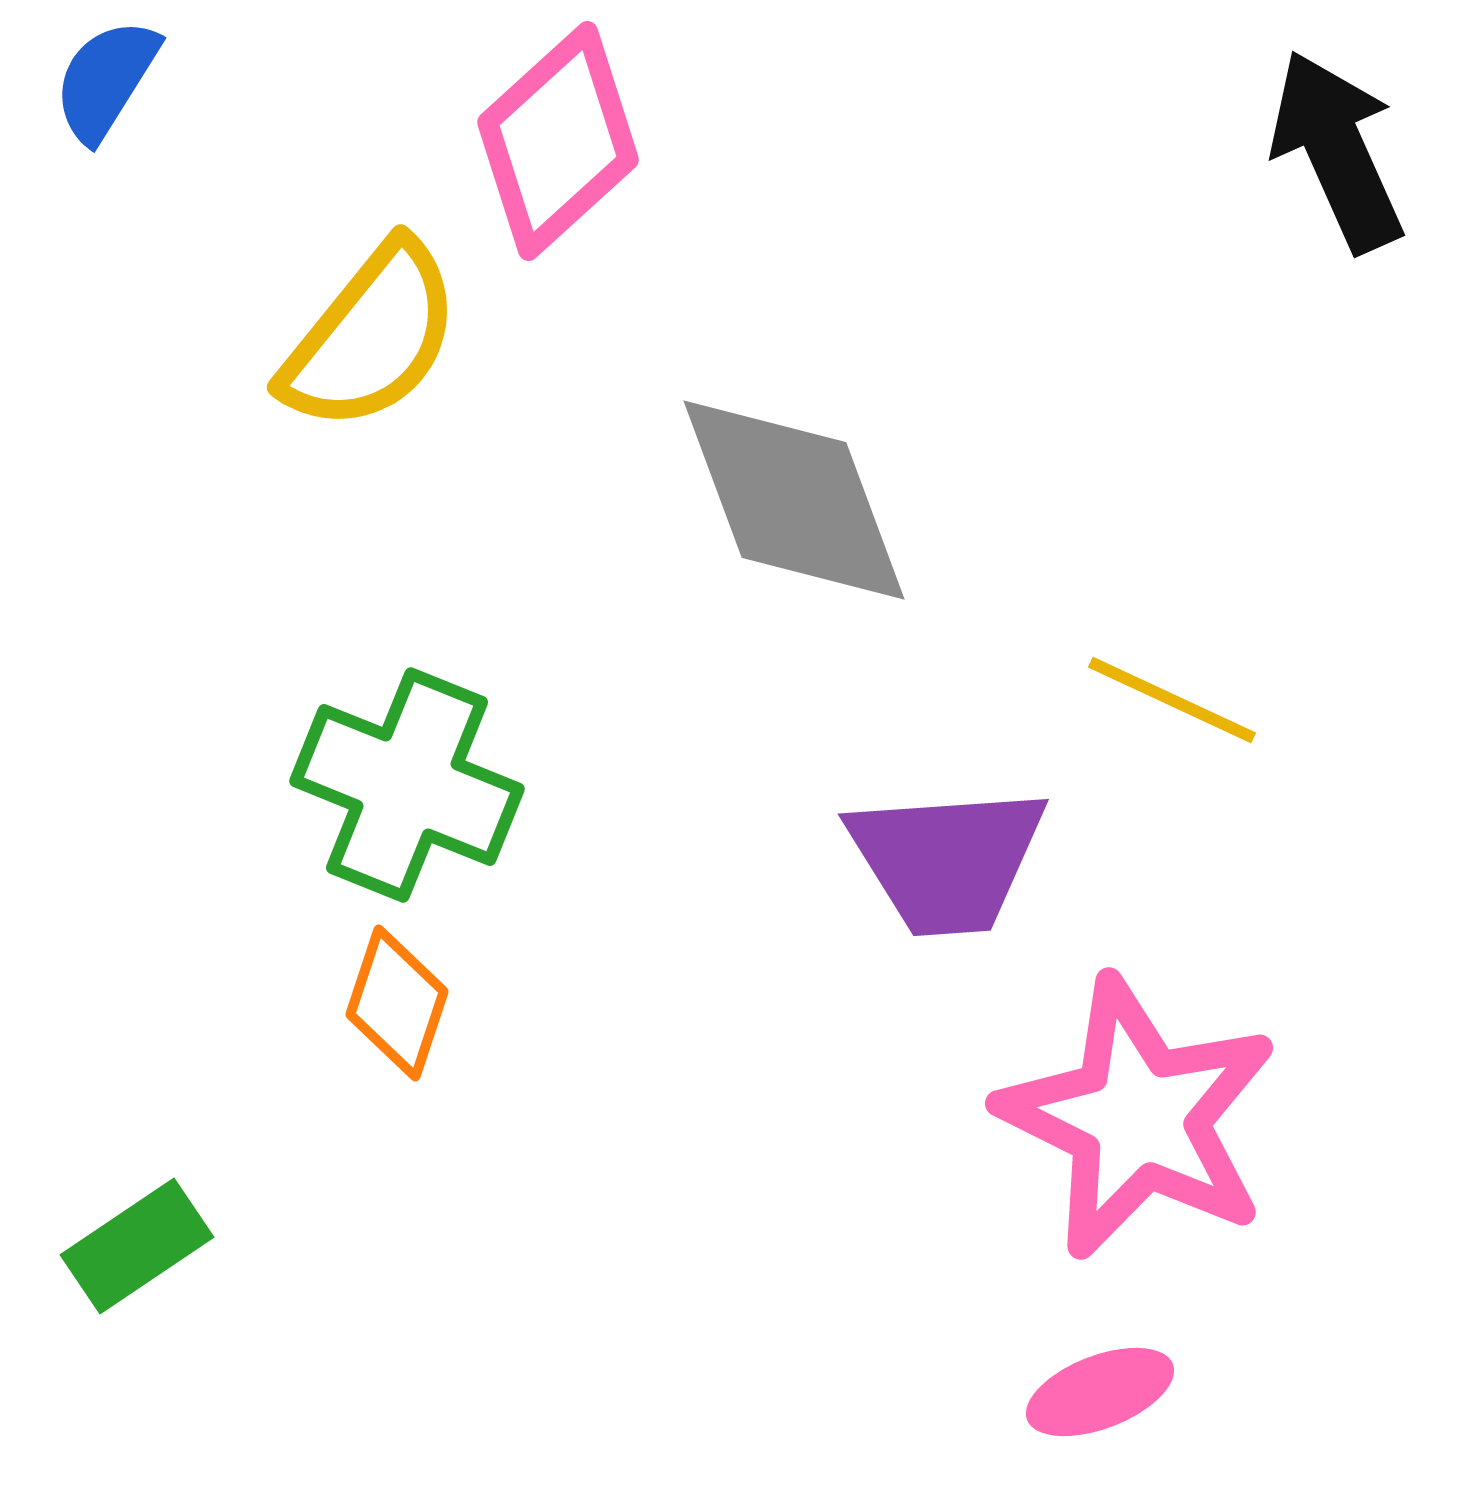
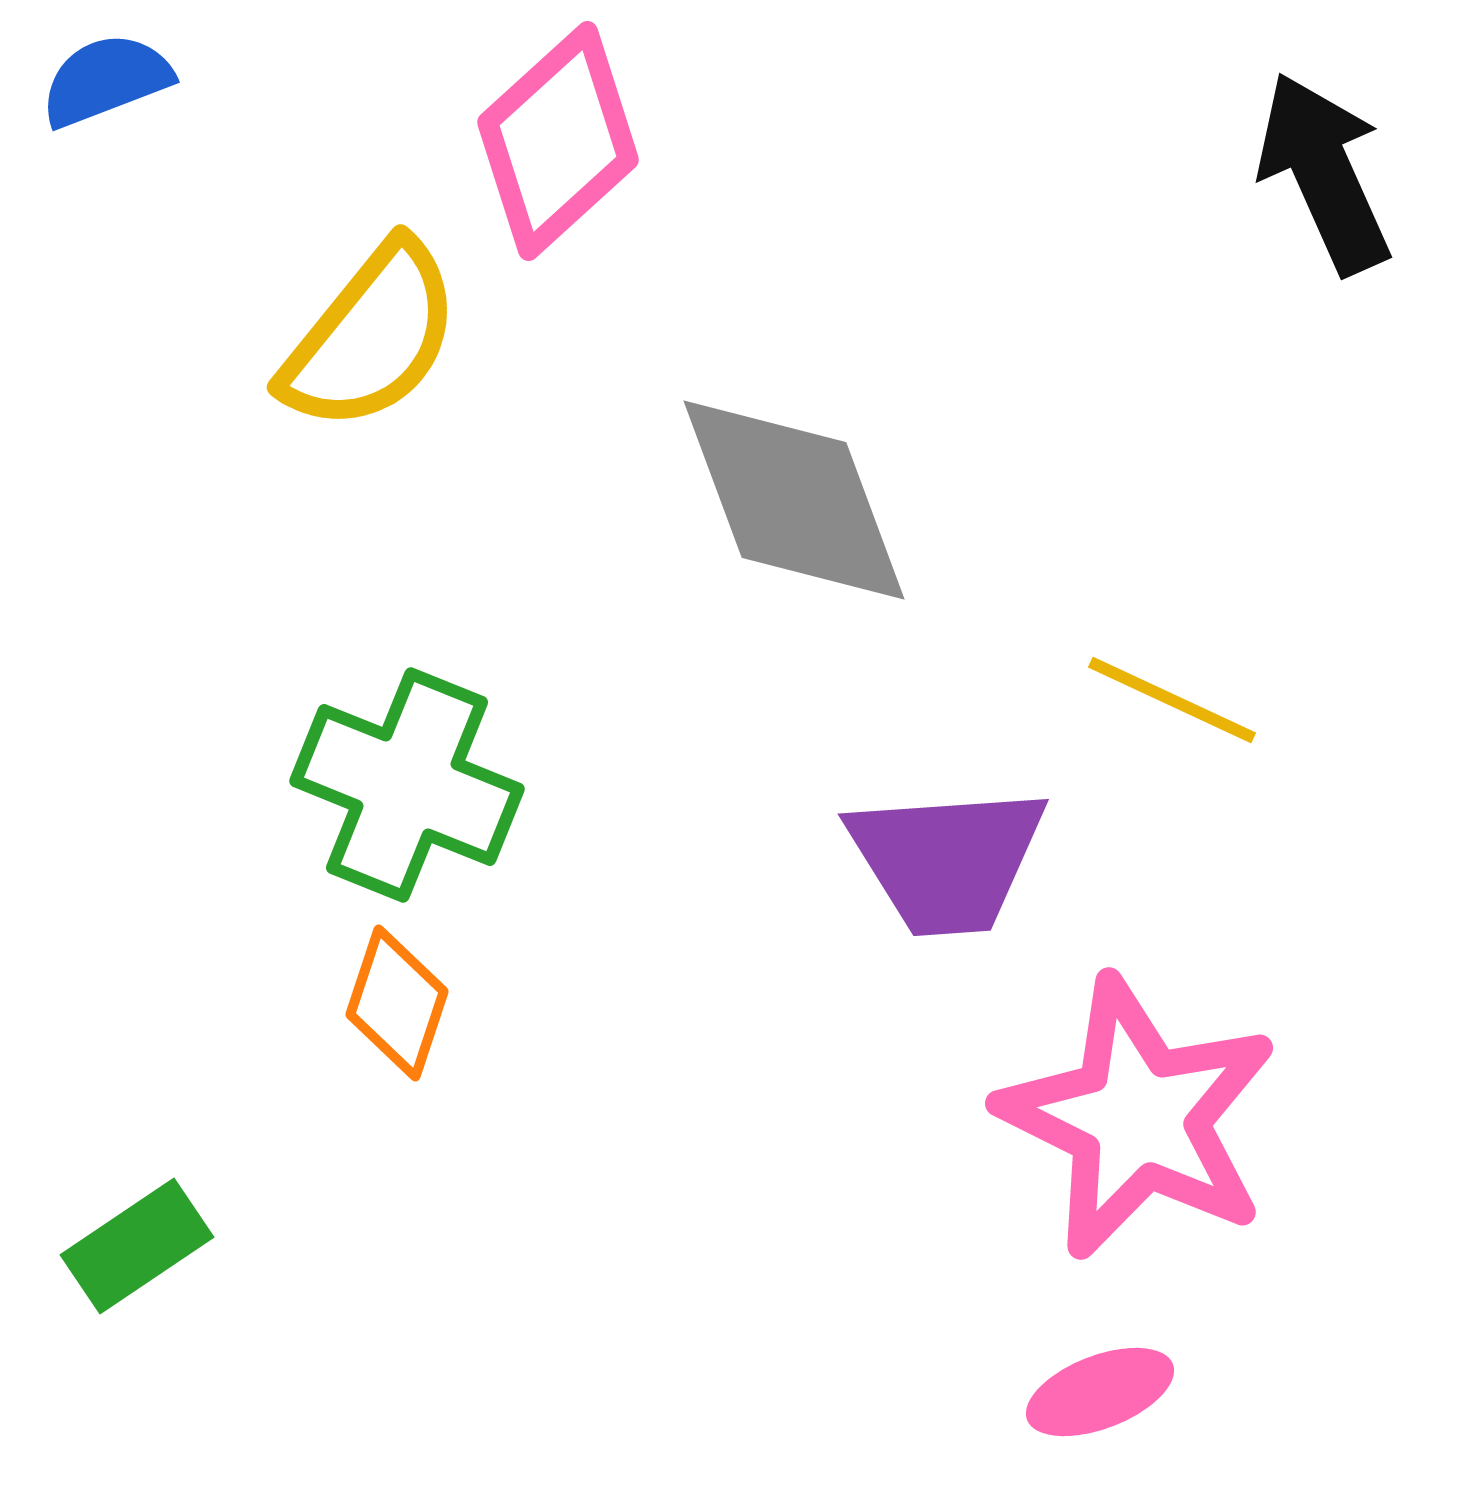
blue semicircle: rotated 37 degrees clockwise
black arrow: moved 13 px left, 22 px down
